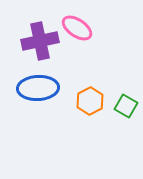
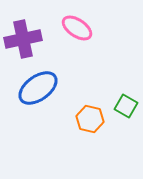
purple cross: moved 17 px left, 2 px up
blue ellipse: rotated 33 degrees counterclockwise
orange hexagon: moved 18 px down; rotated 20 degrees counterclockwise
